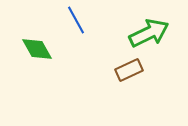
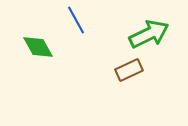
green arrow: moved 1 px down
green diamond: moved 1 px right, 2 px up
